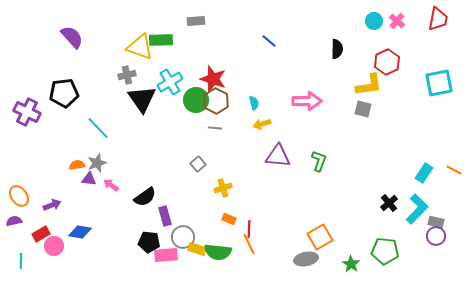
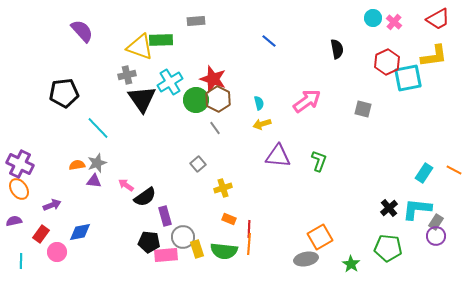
red trapezoid at (438, 19): rotated 50 degrees clockwise
cyan circle at (374, 21): moved 1 px left, 3 px up
pink cross at (397, 21): moved 3 px left, 1 px down
purple semicircle at (72, 37): moved 10 px right, 6 px up
black semicircle at (337, 49): rotated 12 degrees counterclockwise
cyan square at (439, 83): moved 31 px left, 5 px up
yellow L-shape at (369, 85): moved 65 px right, 29 px up
brown hexagon at (216, 101): moved 2 px right, 2 px up
pink arrow at (307, 101): rotated 36 degrees counterclockwise
cyan semicircle at (254, 103): moved 5 px right
purple cross at (27, 112): moved 7 px left, 52 px down
gray line at (215, 128): rotated 48 degrees clockwise
purple triangle at (89, 179): moved 5 px right, 2 px down
pink arrow at (111, 185): moved 15 px right
orange ellipse at (19, 196): moved 7 px up
black cross at (389, 203): moved 5 px down
cyan L-shape at (417, 209): rotated 128 degrees counterclockwise
gray rectangle at (436, 222): rotated 70 degrees counterclockwise
blue diamond at (80, 232): rotated 20 degrees counterclockwise
red rectangle at (41, 234): rotated 24 degrees counterclockwise
orange line at (249, 244): rotated 30 degrees clockwise
pink circle at (54, 246): moved 3 px right, 6 px down
yellow rectangle at (197, 249): rotated 54 degrees clockwise
green pentagon at (385, 251): moved 3 px right, 3 px up
green semicircle at (218, 252): moved 6 px right, 1 px up
